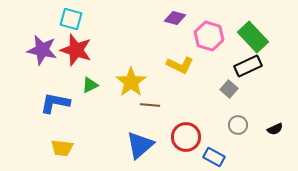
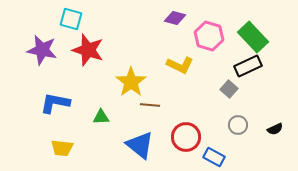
red star: moved 12 px right
green triangle: moved 11 px right, 32 px down; rotated 24 degrees clockwise
blue triangle: rotated 40 degrees counterclockwise
